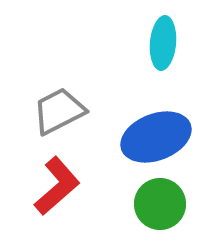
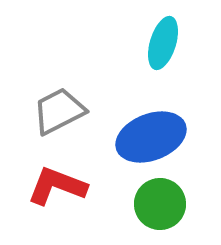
cyan ellipse: rotated 12 degrees clockwise
blue ellipse: moved 5 px left
red L-shape: rotated 118 degrees counterclockwise
